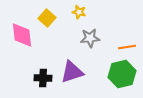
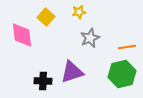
yellow star: rotated 24 degrees counterclockwise
yellow square: moved 1 px left, 1 px up
gray star: rotated 18 degrees counterclockwise
black cross: moved 3 px down
